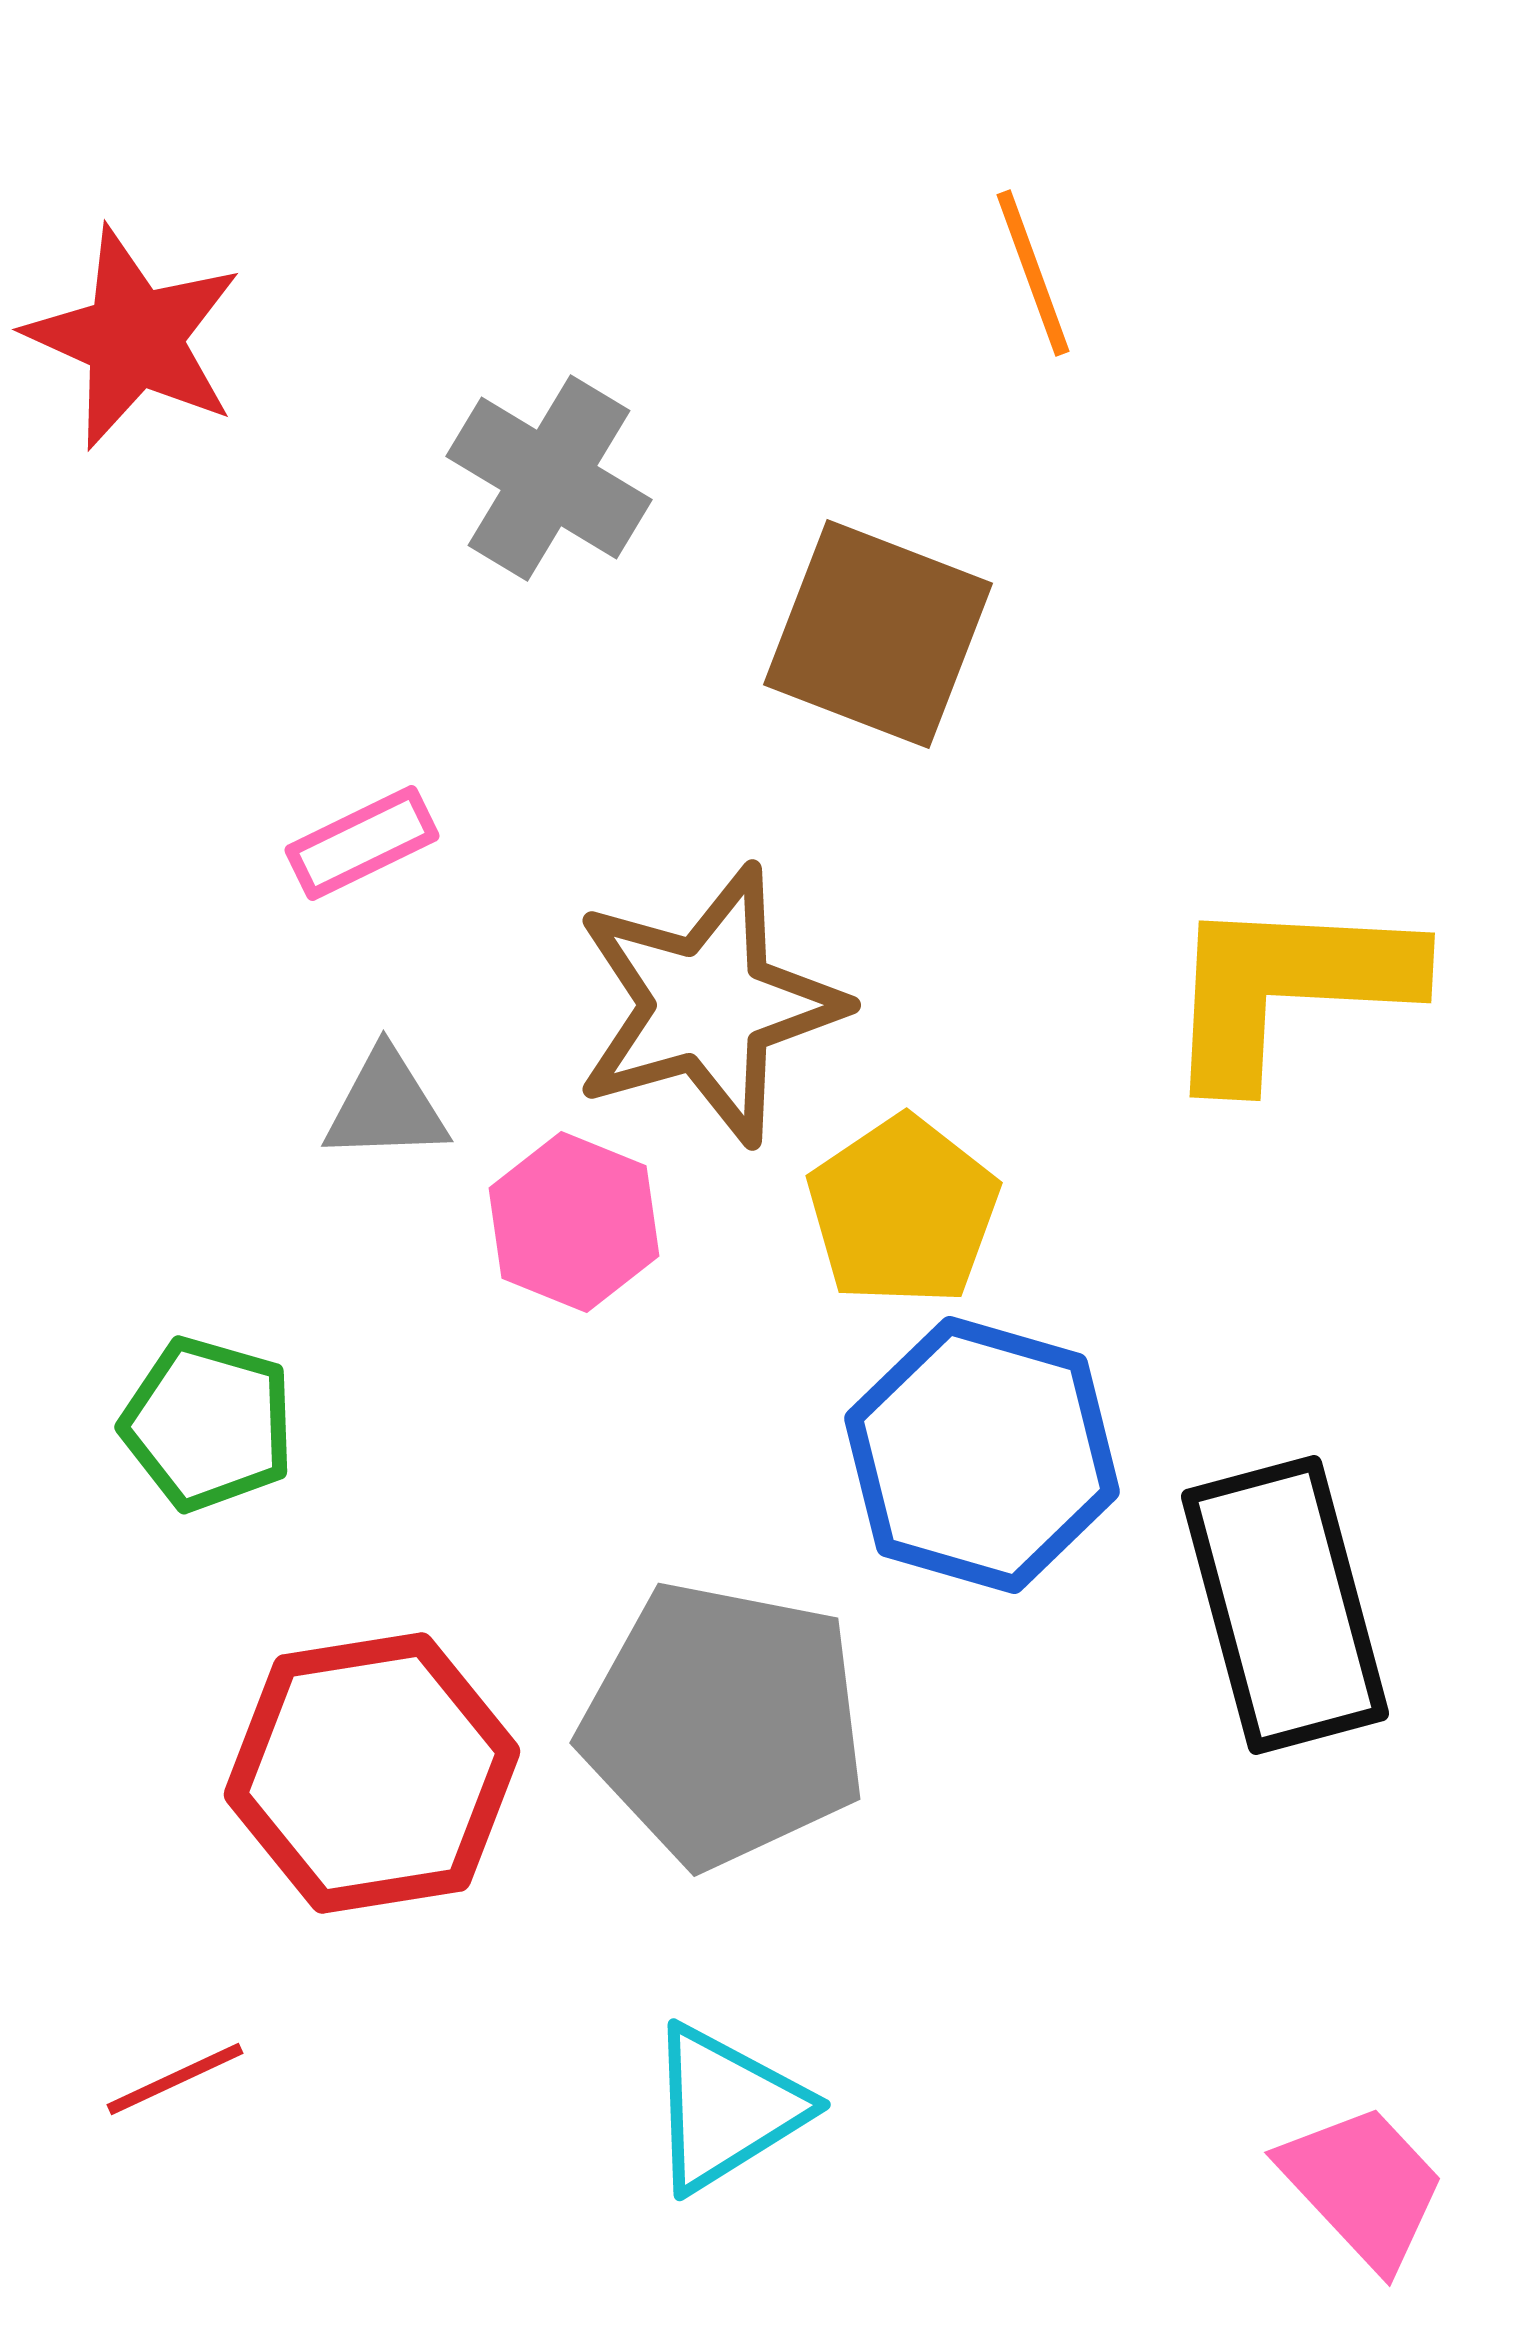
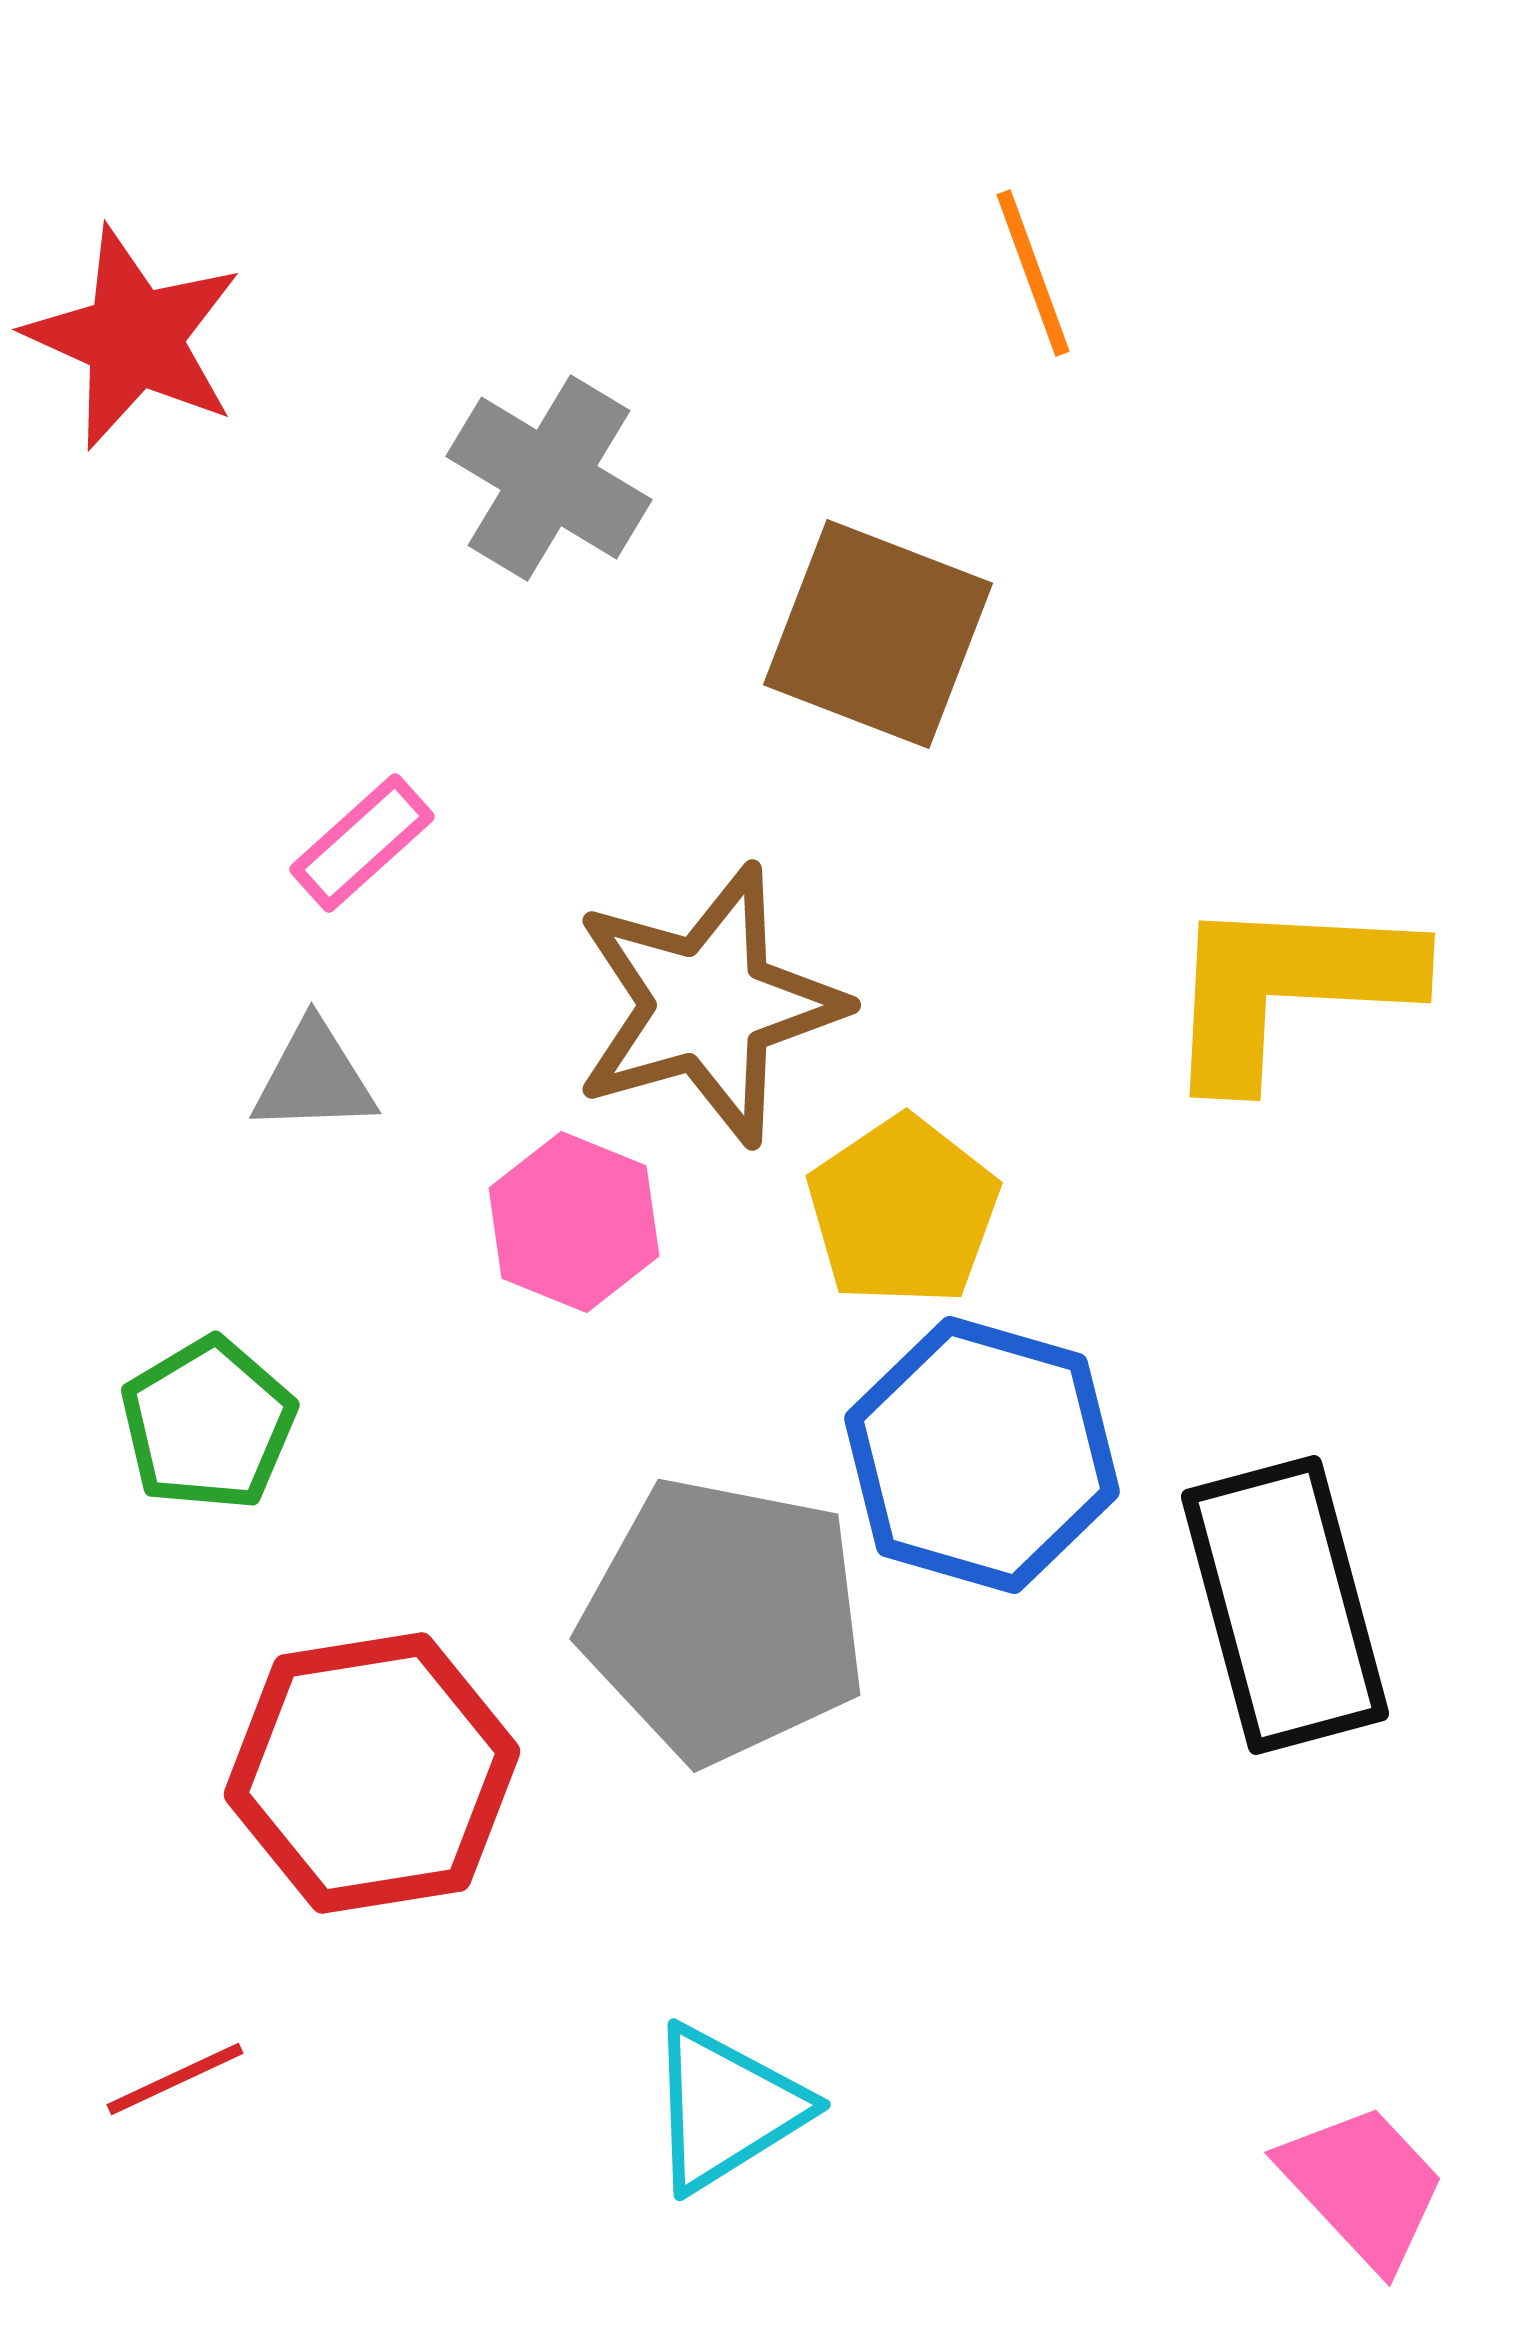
pink rectangle: rotated 16 degrees counterclockwise
gray triangle: moved 72 px left, 28 px up
green pentagon: rotated 25 degrees clockwise
gray pentagon: moved 104 px up
